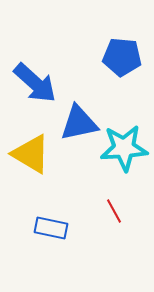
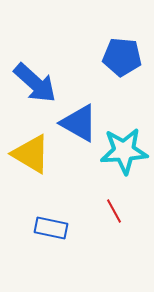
blue triangle: rotated 42 degrees clockwise
cyan star: moved 3 px down
